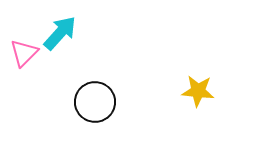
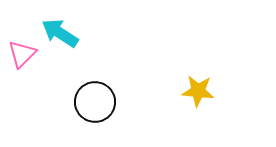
cyan arrow: rotated 99 degrees counterclockwise
pink triangle: moved 2 px left, 1 px down
